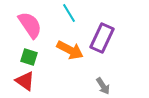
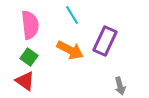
cyan line: moved 3 px right, 2 px down
pink semicircle: rotated 28 degrees clockwise
purple rectangle: moved 3 px right, 3 px down
green square: rotated 18 degrees clockwise
gray arrow: moved 17 px right; rotated 18 degrees clockwise
